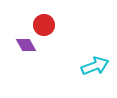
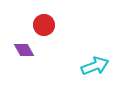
purple diamond: moved 2 px left, 5 px down
